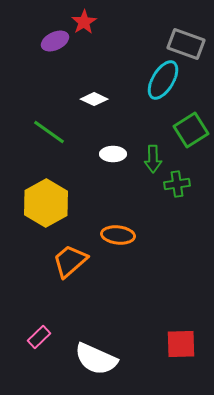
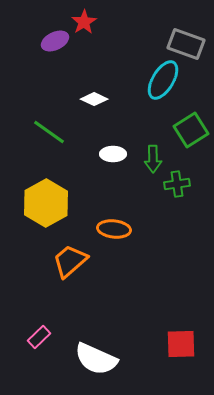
orange ellipse: moved 4 px left, 6 px up
